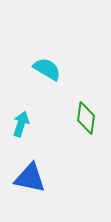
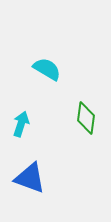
blue triangle: rotated 8 degrees clockwise
